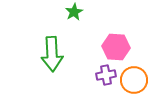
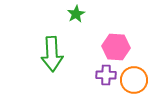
green star: moved 2 px right, 2 px down
purple cross: rotated 12 degrees clockwise
